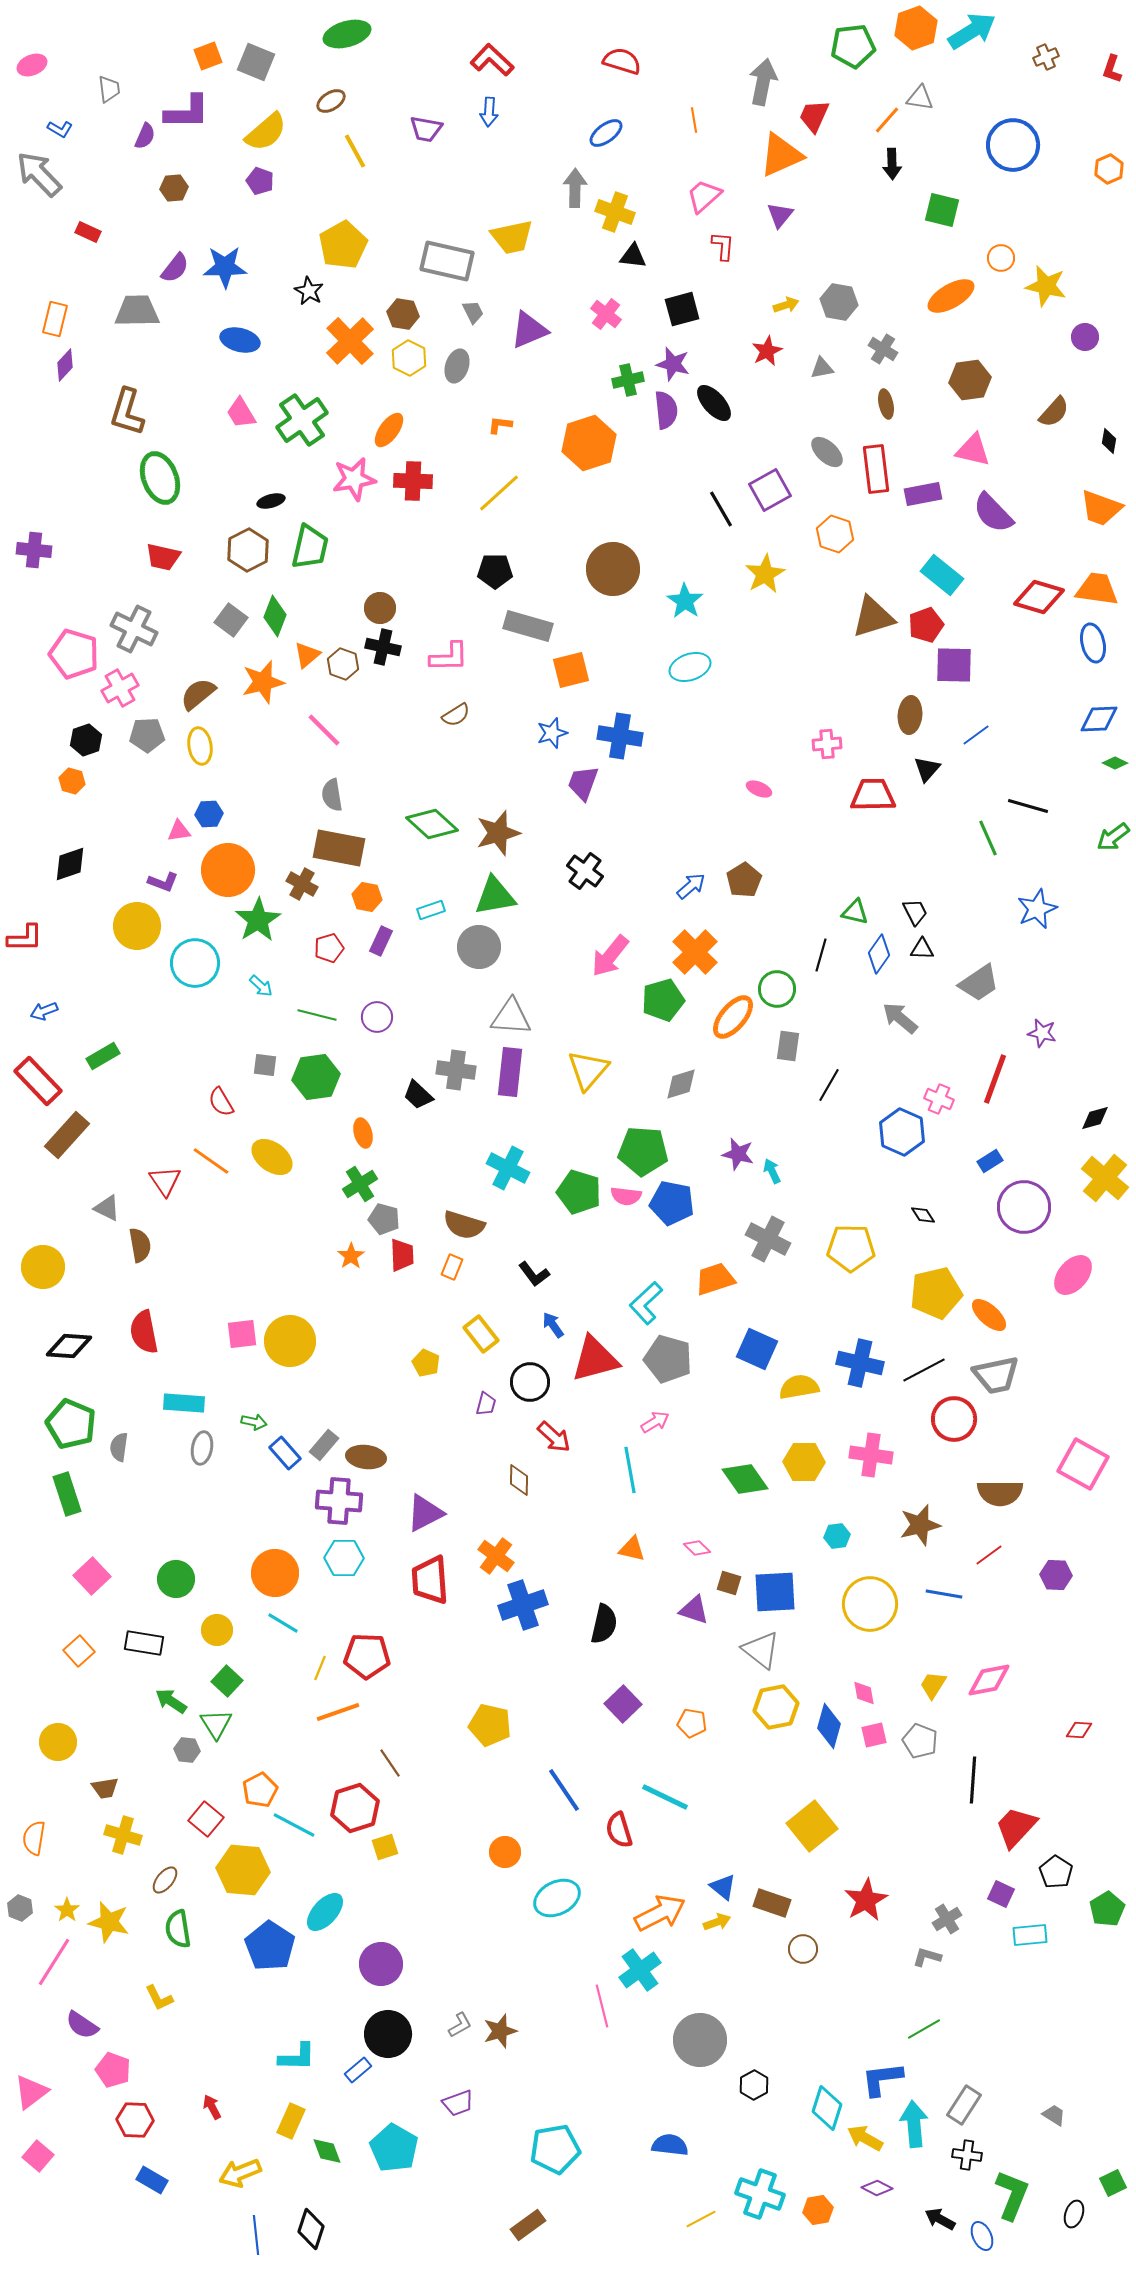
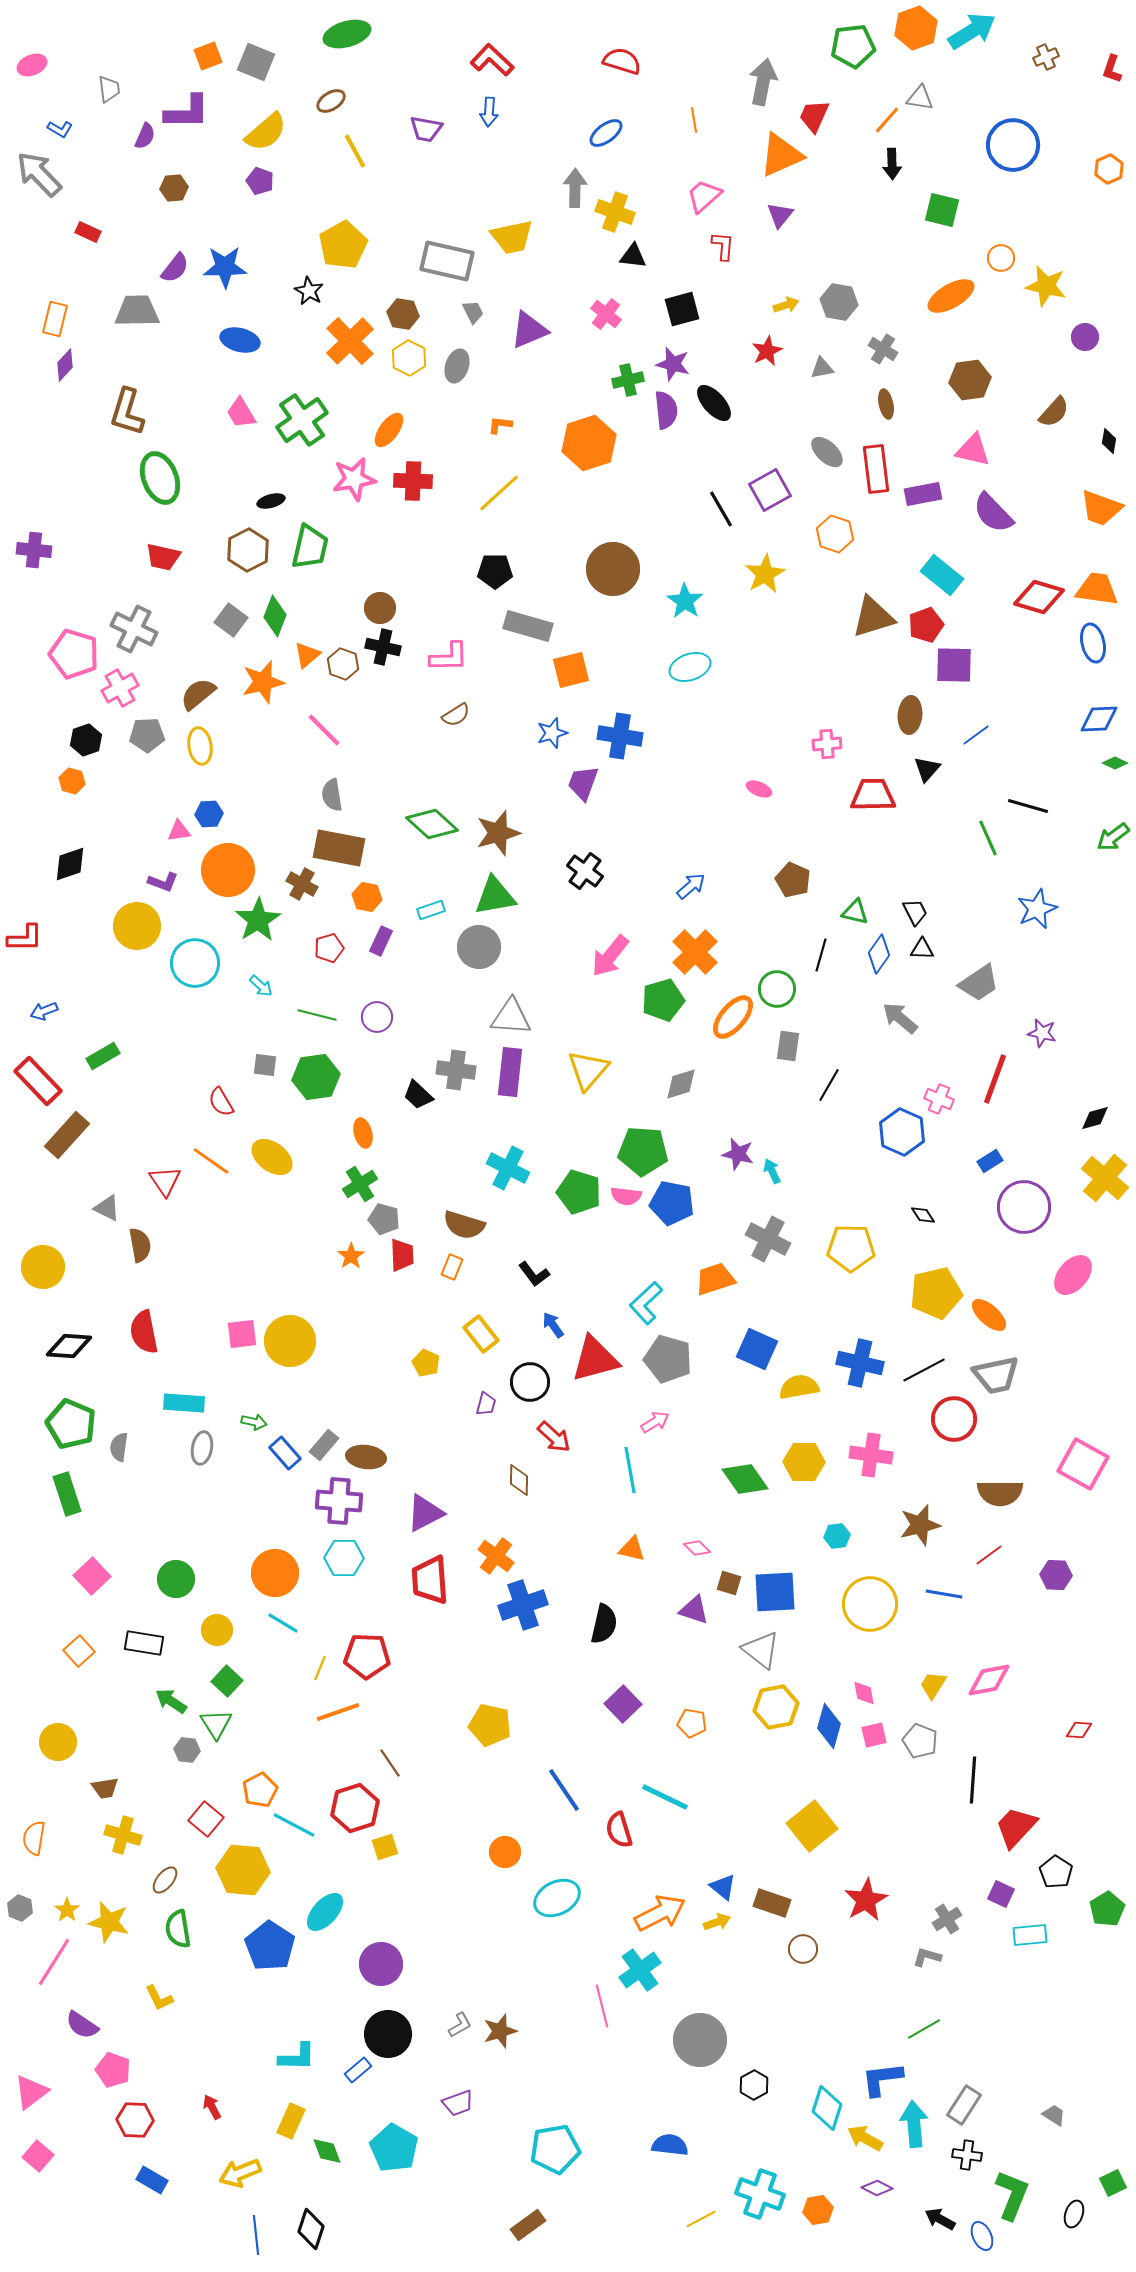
brown pentagon at (744, 880): moved 49 px right; rotated 16 degrees counterclockwise
